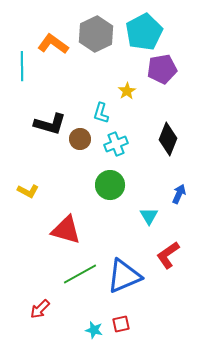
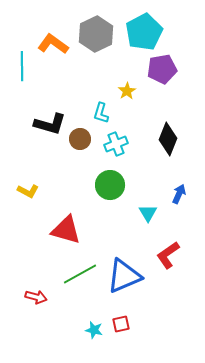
cyan triangle: moved 1 px left, 3 px up
red arrow: moved 4 px left, 12 px up; rotated 120 degrees counterclockwise
